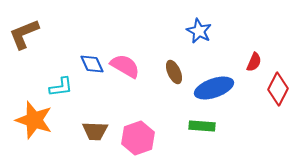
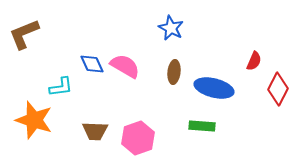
blue star: moved 28 px left, 3 px up
red semicircle: moved 1 px up
brown ellipse: rotated 30 degrees clockwise
blue ellipse: rotated 33 degrees clockwise
